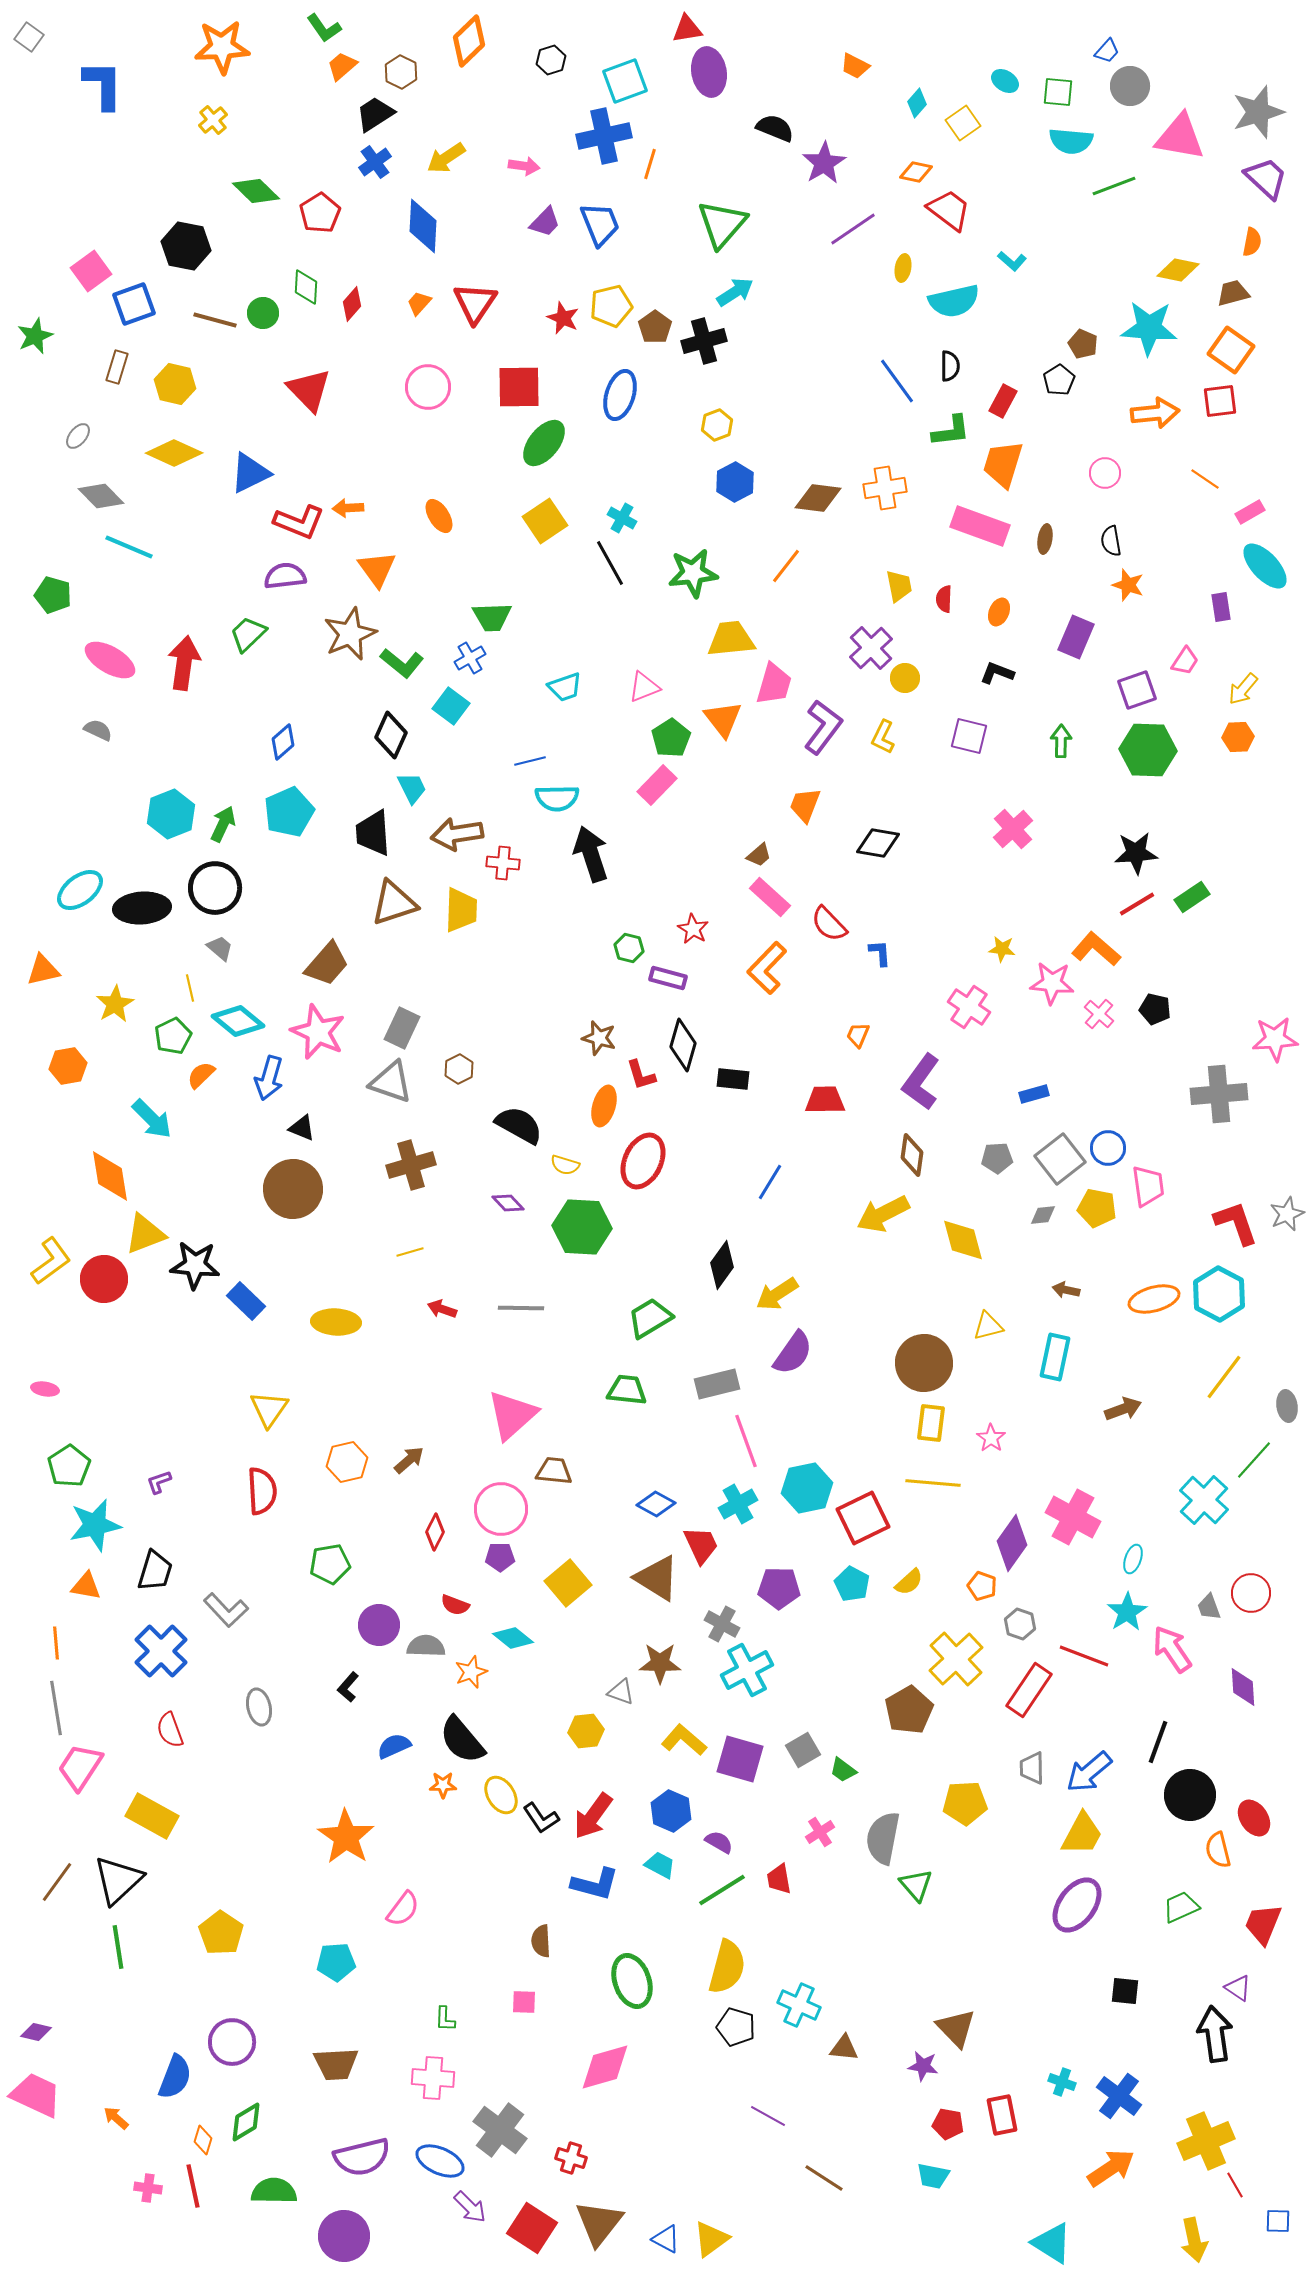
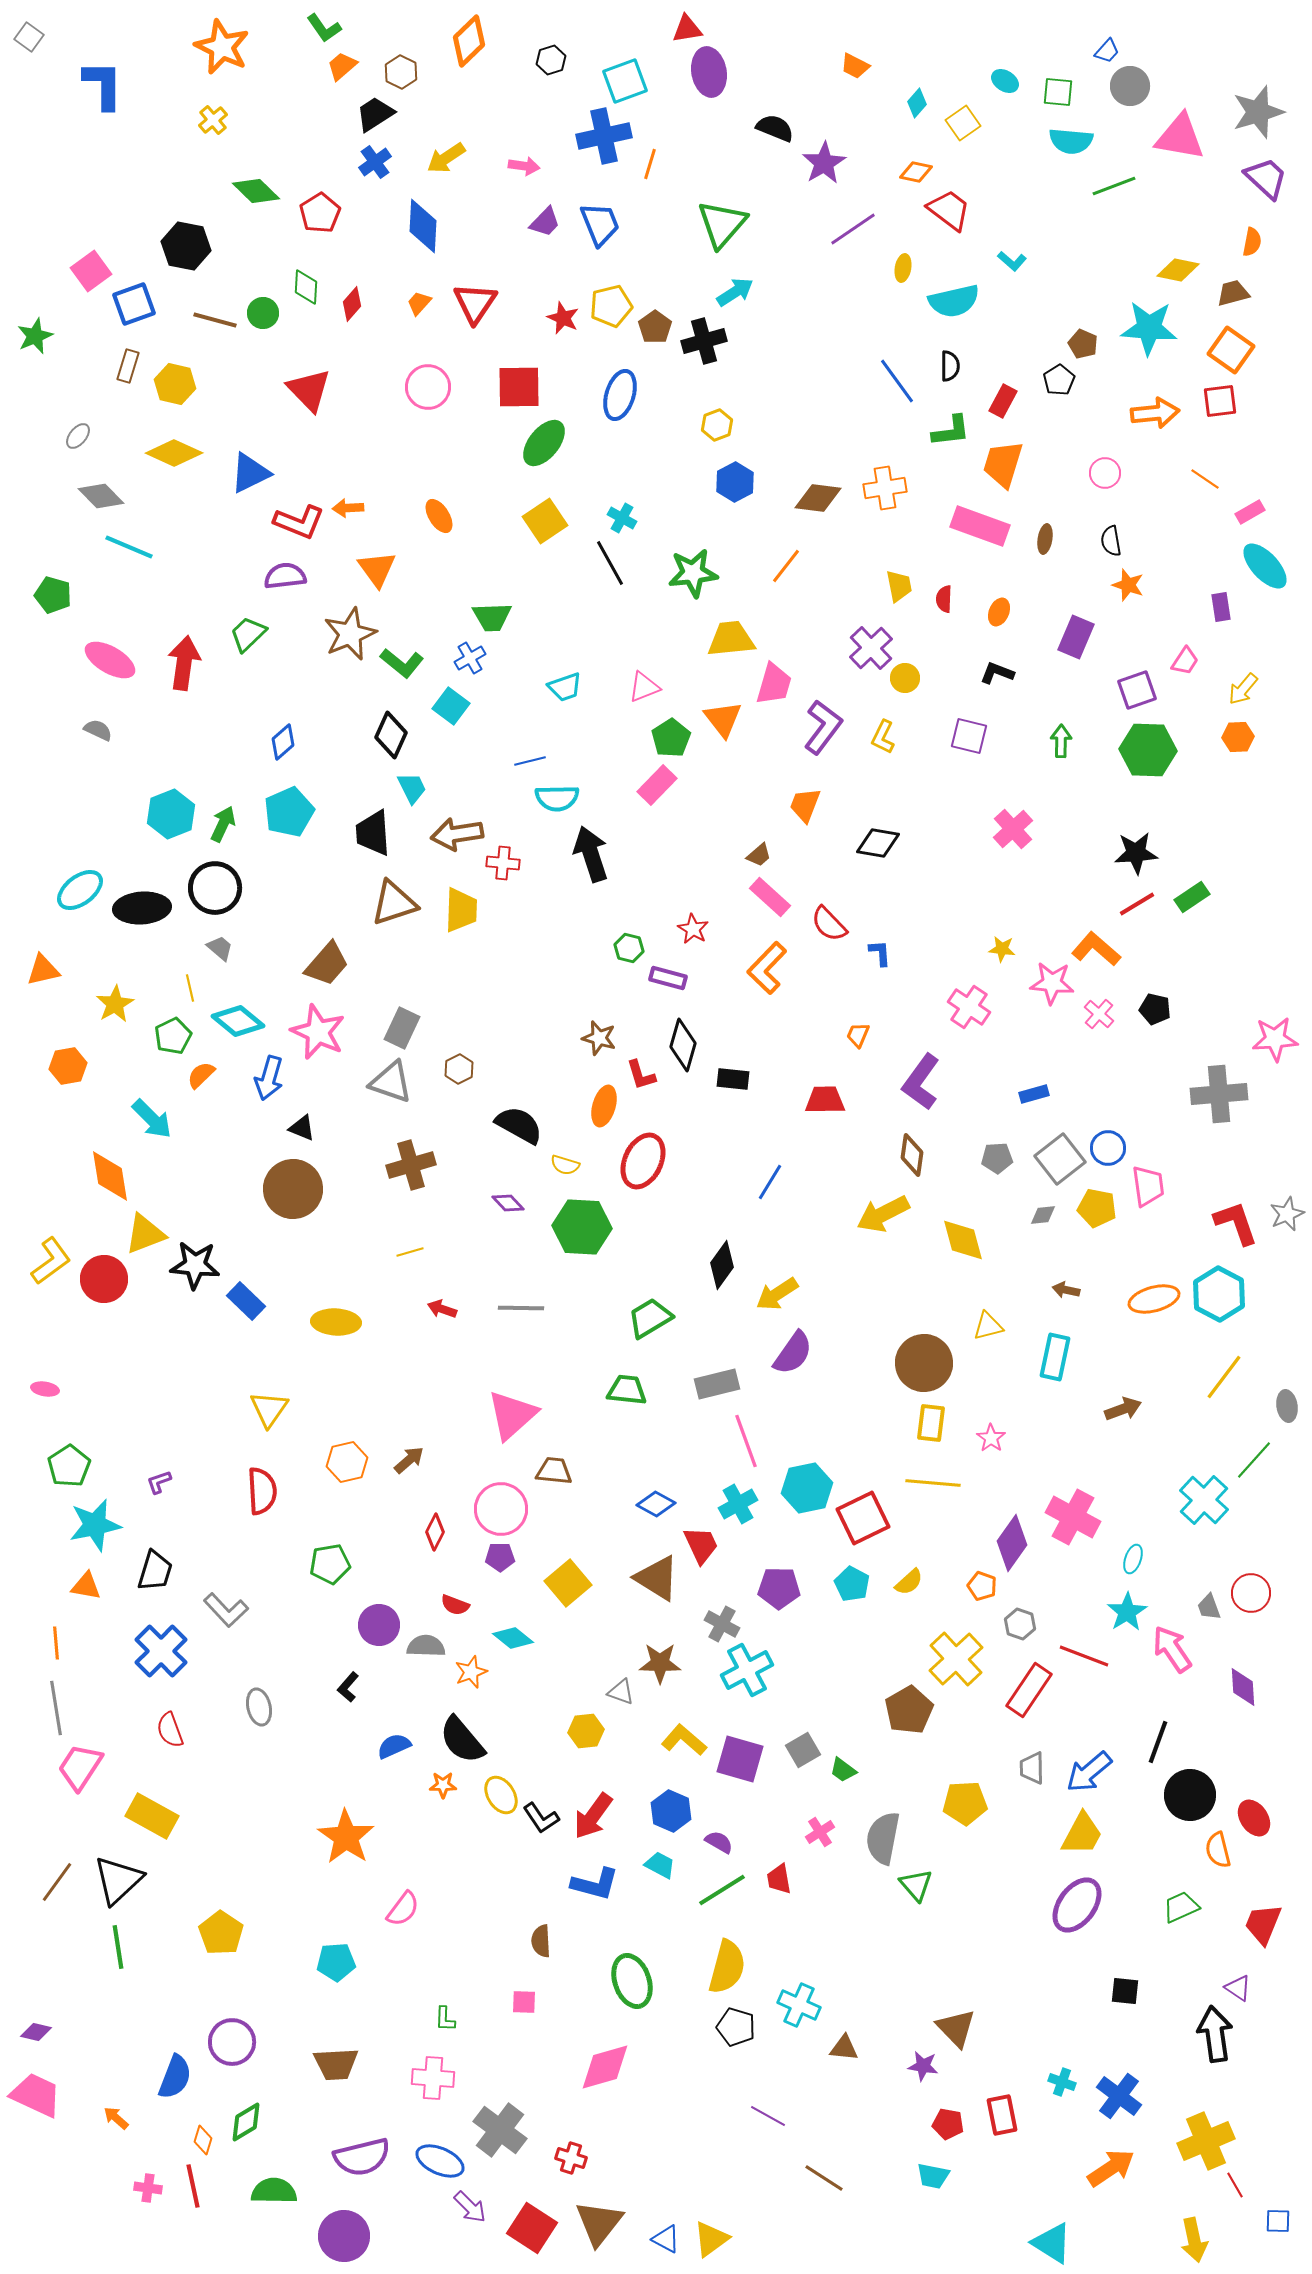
orange star at (222, 47): rotated 28 degrees clockwise
brown rectangle at (117, 367): moved 11 px right, 1 px up
